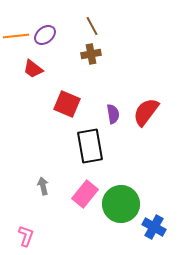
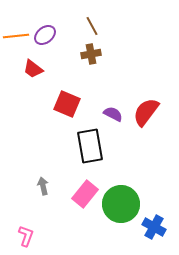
purple semicircle: rotated 54 degrees counterclockwise
